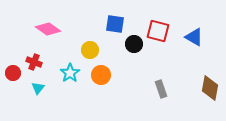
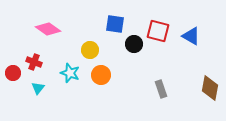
blue triangle: moved 3 px left, 1 px up
cyan star: rotated 18 degrees counterclockwise
